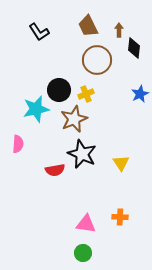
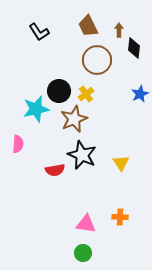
black circle: moved 1 px down
yellow cross: rotated 14 degrees counterclockwise
black star: moved 1 px down
